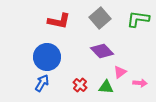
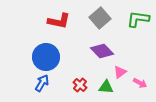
blue circle: moved 1 px left
pink arrow: rotated 24 degrees clockwise
